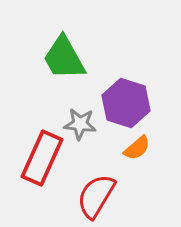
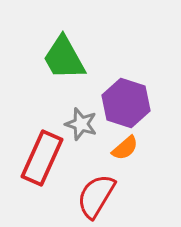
gray star: moved 1 px right; rotated 12 degrees clockwise
orange semicircle: moved 12 px left
